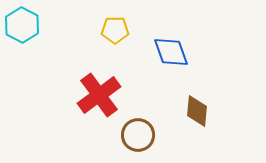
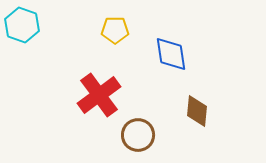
cyan hexagon: rotated 8 degrees counterclockwise
blue diamond: moved 2 px down; rotated 12 degrees clockwise
